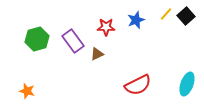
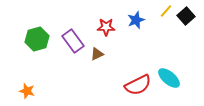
yellow line: moved 3 px up
cyan ellipse: moved 18 px left, 6 px up; rotated 70 degrees counterclockwise
